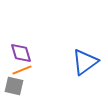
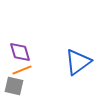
purple diamond: moved 1 px left, 1 px up
blue triangle: moved 7 px left
